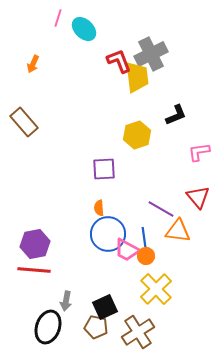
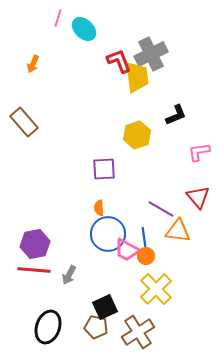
gray arrow: moved 3 px right, 26 px up; rotated 18 degrees clockwise
